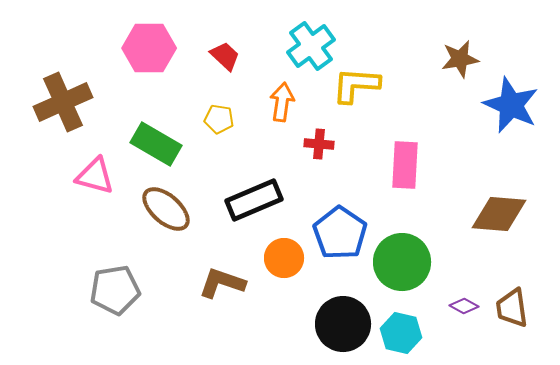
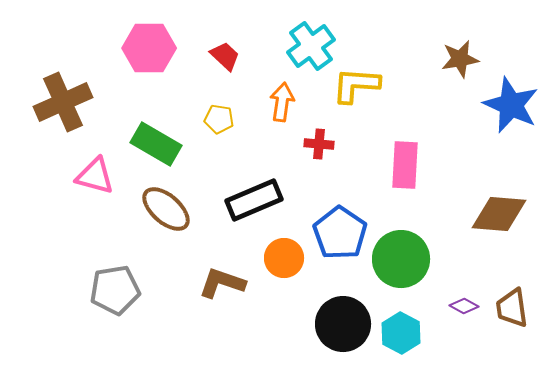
green circle: moved 1 px left, 3 px up
cyan hexagon: rotated 15 degrees clockwise
